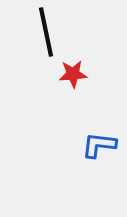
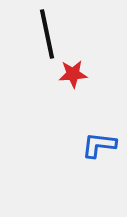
black line: moved 1 px right, 2 px down
